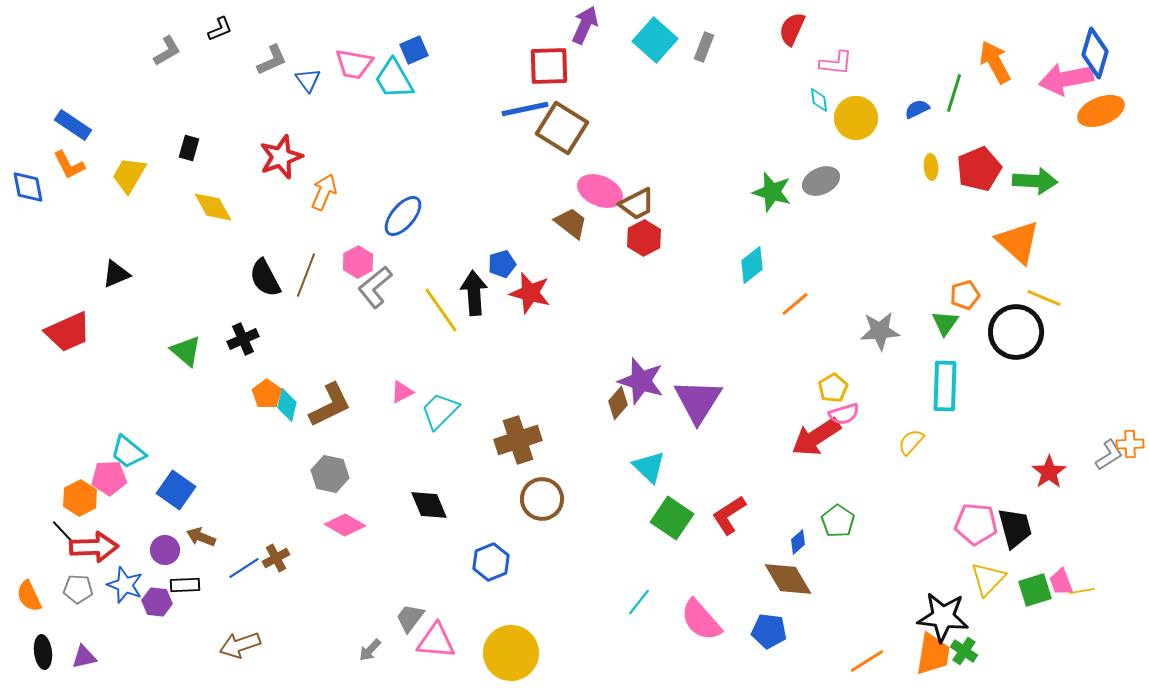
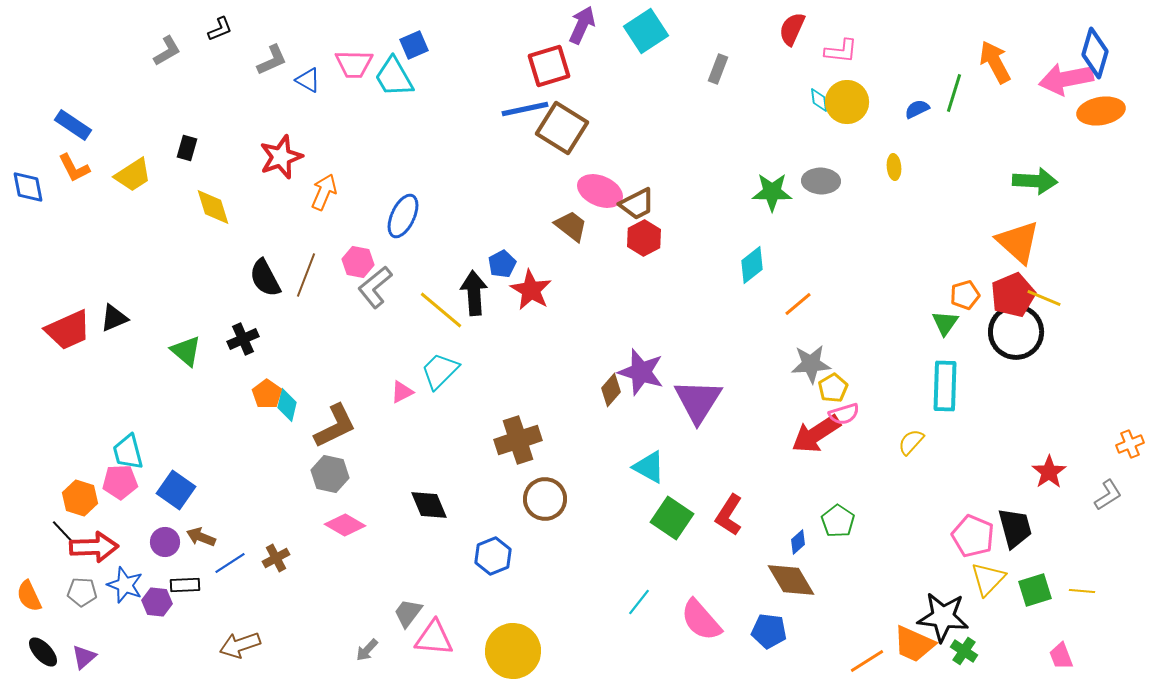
purple arrow at (585, 25): moved 3 px left
cyan square at (655, 40): moved 9 px left, 9 px up; rotated 15 degrees clockwise
gray rectangle at (704, 47): moved 14 px right, 22 px down
blue square at (414, 50): moved 5 px up
pink L-shape at (836, 63): moved 5 px right, 12 px up
pink trapezoid at (354, 64): rotated 9 degrees counterclockwise
red square at (549, 66): rotated 15 degrees counterclockwise
cyan trapezoid at (394, 79): moved 2 px up
blue triangle at (308, 80): rotated 24 degrees counterclockwise
orange ellipse at (1101, 111): rotated 12 degrees clockwise
yellow circle at (856, 118): moved 9 px left, 16 px up
black rectangle at (189, 148): moved 2 px left
orange L-shape at (69, 165): moved 5 px right, 3 px down
yellow ellipse at (931, 167): moved 37 px left
red pentagon at (979, 169): moved 34 px right, 126 px down
yellow trapezoid at (129, 175): moved 4 px right; rotated 153 degrees counterclockwise
gray ellipse at (821, 181): rotated 27 degrees clockwise
green star at (772, 192): rotated 15 degrees counterclockwise
yellow diamond at (213, 207): rotated 12 degrees clockwise
blue ellipse at (403, 216): rotated 15 degrees counterclockwise
brown trapezoid at (571, 223): moved 3 px down
pink hexagon at (358, 262): rotated 20 degrees counterclockwise
blue pentagon at (502, 264): rotated 12 degrees counterclockwise
black triangle at (116, 274): moved 2 px left, 44 px down
red star at (530, 293): moved 1 px right, 3 px up; rotated 15 degrees clockwise
orange line at (795, 304): moved 3 px right
yellow line at (441, 310): rotated 15 degrees counterclockwise
gray star at (880, 331): moved 69 px left, 33 px down
red trapezoid at (68, 332): moved 2 px up
purple star at (641, 381): moved 9 px up
brown diamond at (618, 403): moved 7 px left, 13 px up
brown L-shape at (330, 405): moved 5 px right, 21 px down
cyan trapezoid at (440, 411): moved 40 px up
red arrow at (816, 437): moved 3 px up
orange cross at (1130, 444): rotated 20 degrees counterclockwise
cyan trapezoid at (128, 452): rotated 36 degrees clockwise
gray L-shape at (1109, 455): moved 1 px left, 40 px down
cyan triangle at (649, 467): rotated 15 degrees counterclockwise
pink pentagon at (109, 478): moved 11 px right, 4 px down
orange hexagon at (80, 498): rotated 16 degrees counterclockwise
brown circle at (542, 499): moved 3 px right
red L-shape at (729, 515): rotated 24 degrees counterclockwise
pink pentagon at (976, 524): moved 3 px left, 12 px down; rotated 18 degrees clockwise
purple circle at (165, 550): moved 8 px up
blue hexagon at (491, 562): moved 2 px right, 6 px up
blue line at (244, 568): moved 14 px left, 5 px up
brown diamond at (788, 579): moved 3 px right, 1 px down
pink trapezoid at (1061, 582): moved 74 px down
gray pentagon at (78, 589): moved 4 px right, 3 px down
yellow line at (1082, 591): rotated 15 degrees clockwise
gray trapezoid at (410, 618): moved 2 px left, 5 px up
pink triangle at (436, 641): moved 2 px left, 3 px up
gray arrow at (370, 650): moved 3 px left
black ellipse at (43, 652): rotated 36 degrees counterclockwise
yellow circle at (511, 653): moved 2 px right, 2 px up
orange trapezoid at (933, 654): moved 19 px left, 10 px up; rotated 105 degrees clockwise
purple triangle at (84, 657): rotated 28 degrees counterclockwise
